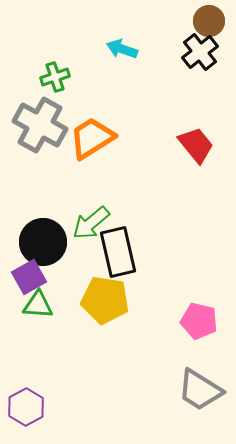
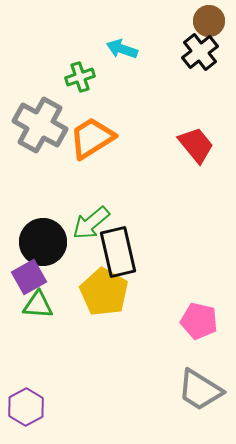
green cross: moved 25 px right
yellow pentagon: moved 1 px left, 8 px up; rotated 21 degrees clockwise
